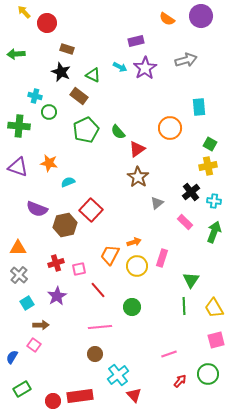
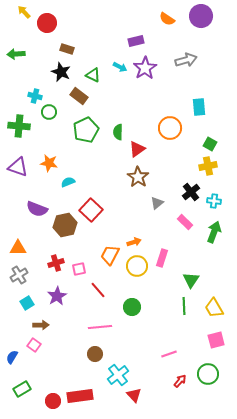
green semicircle at (118, 132): rotated 42 degrees clockwise
gray cross at (19, 275): rotated 18 degrees clockwise
